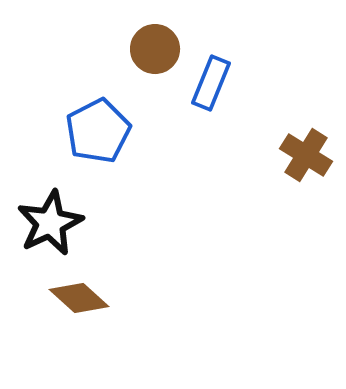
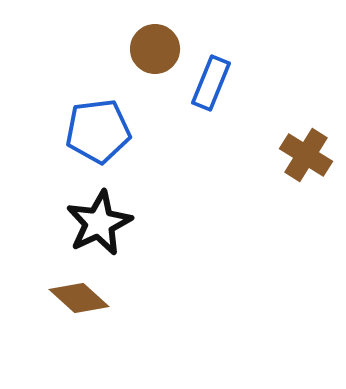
blue pentagon: rotated 20 degrees clockwise
black star: moved 49 px right
